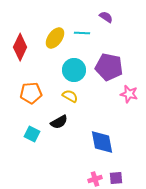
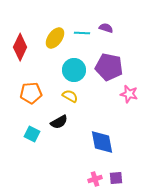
purple semicircle: moved 11 px down; rotated 16 degrees counterclockwise
